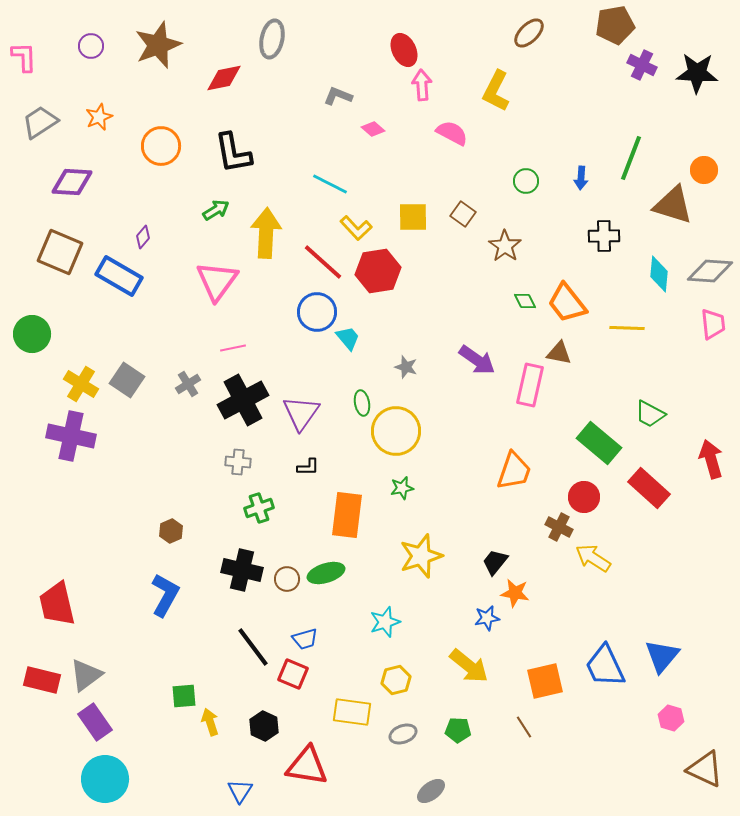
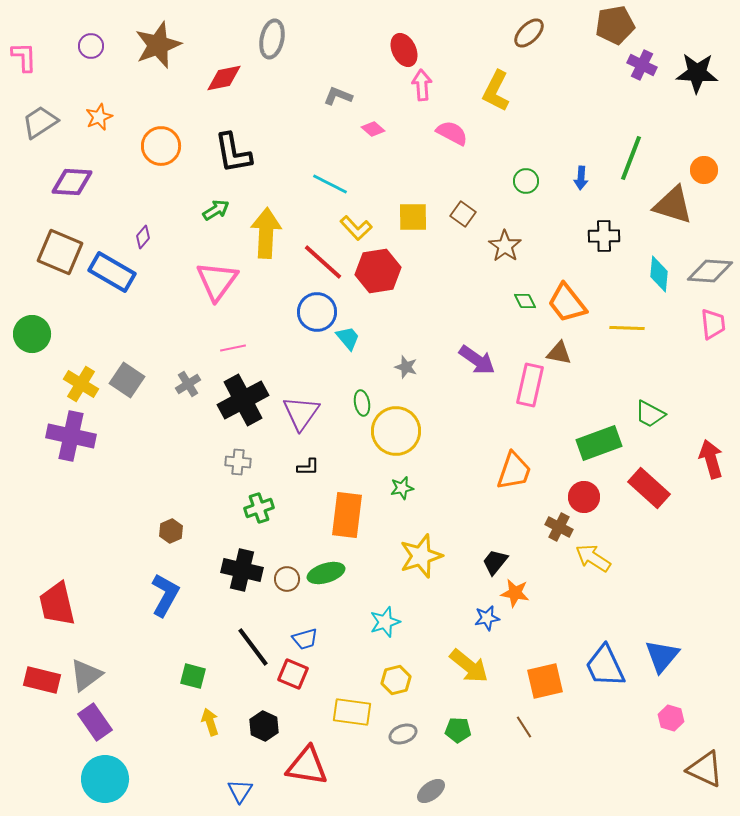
blue rectangle at (119, 276): moved 7 px left, 4 px up
green rectangle at (599, 443): rotated 60 degrees counterclockwise
green square at (184, 696): moved 9 px right, 20 px up; rotated 20 degrees clockwise
